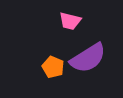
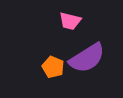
purple semicircle: moved 1 px left
